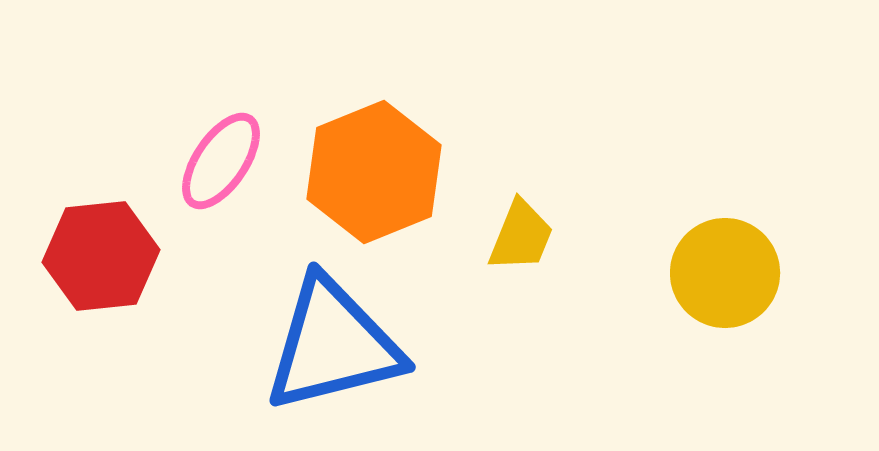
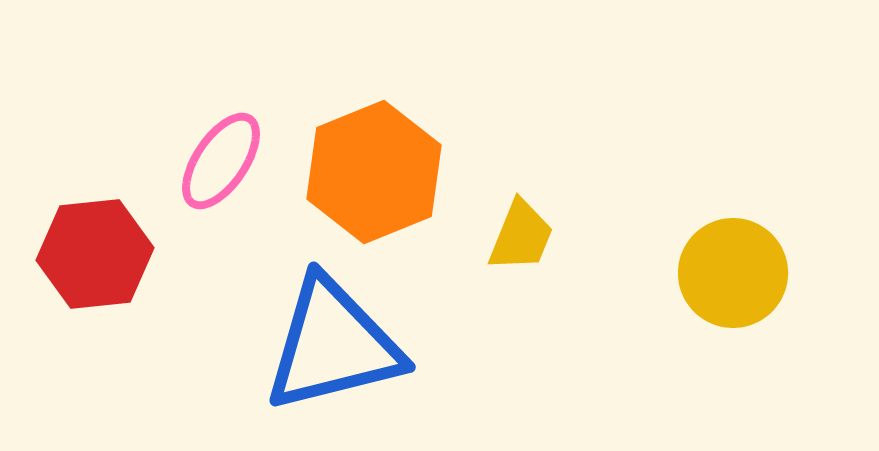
red hexagon: moved 6 px left, 2 px up
yellow circle: moved 8 px right
